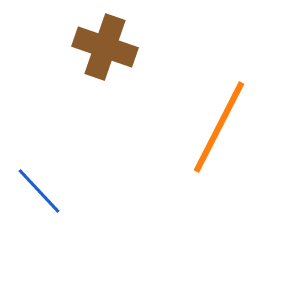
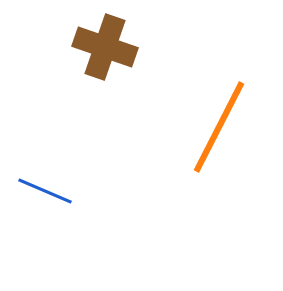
blue line: moved 6 px right; rotated 24 degrees counterclockwise
